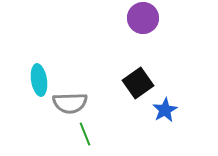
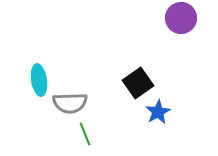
purple circle: moved 38 px right
blue star: moved 7 px left, 2 px down
